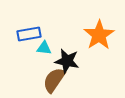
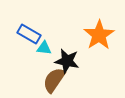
blue rectangle: rotated 40 degrees clockwise
